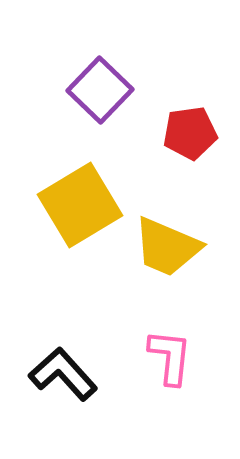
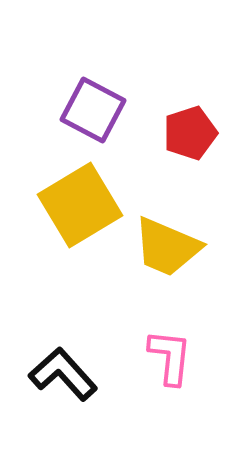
purple square: moved 7 px left, 20 px down; rotated 16 degrees counterclockwise
red pentagon: rotated 10 degrees counterclockwise
